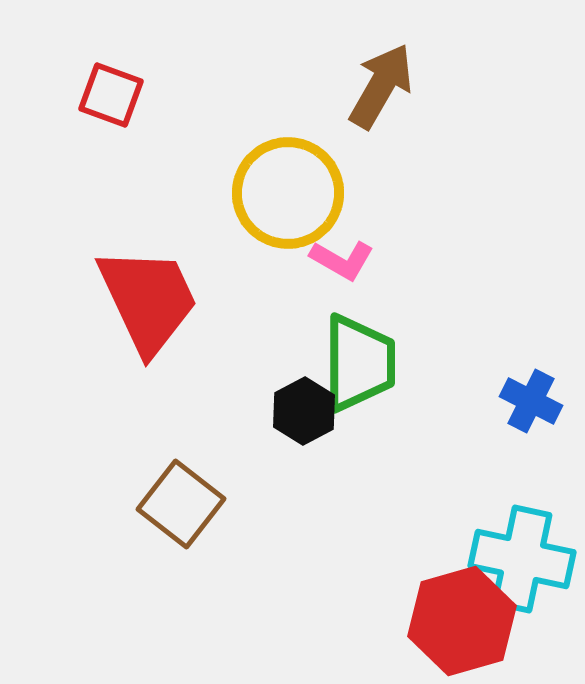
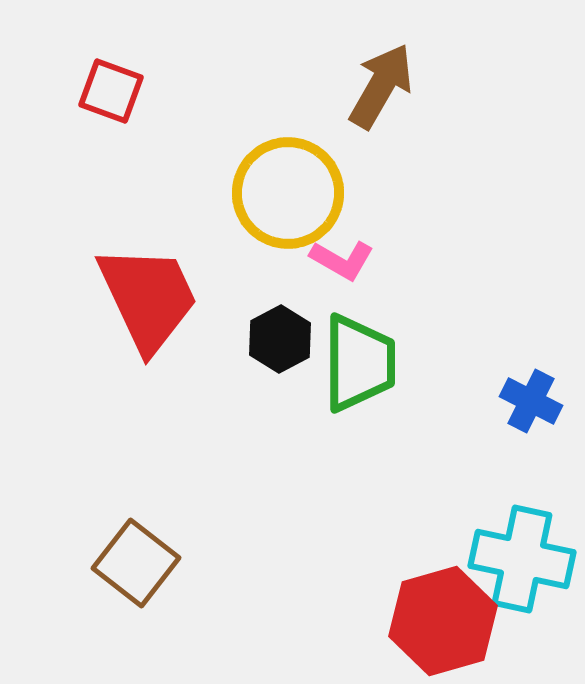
red square: moved 4 px up
red trapezoid: moved 2 px up
black hexagon: moved 24 px left, 72 px up
brown square: moved 45 px left, 59 px down
red hexagon: moved 19 px left
